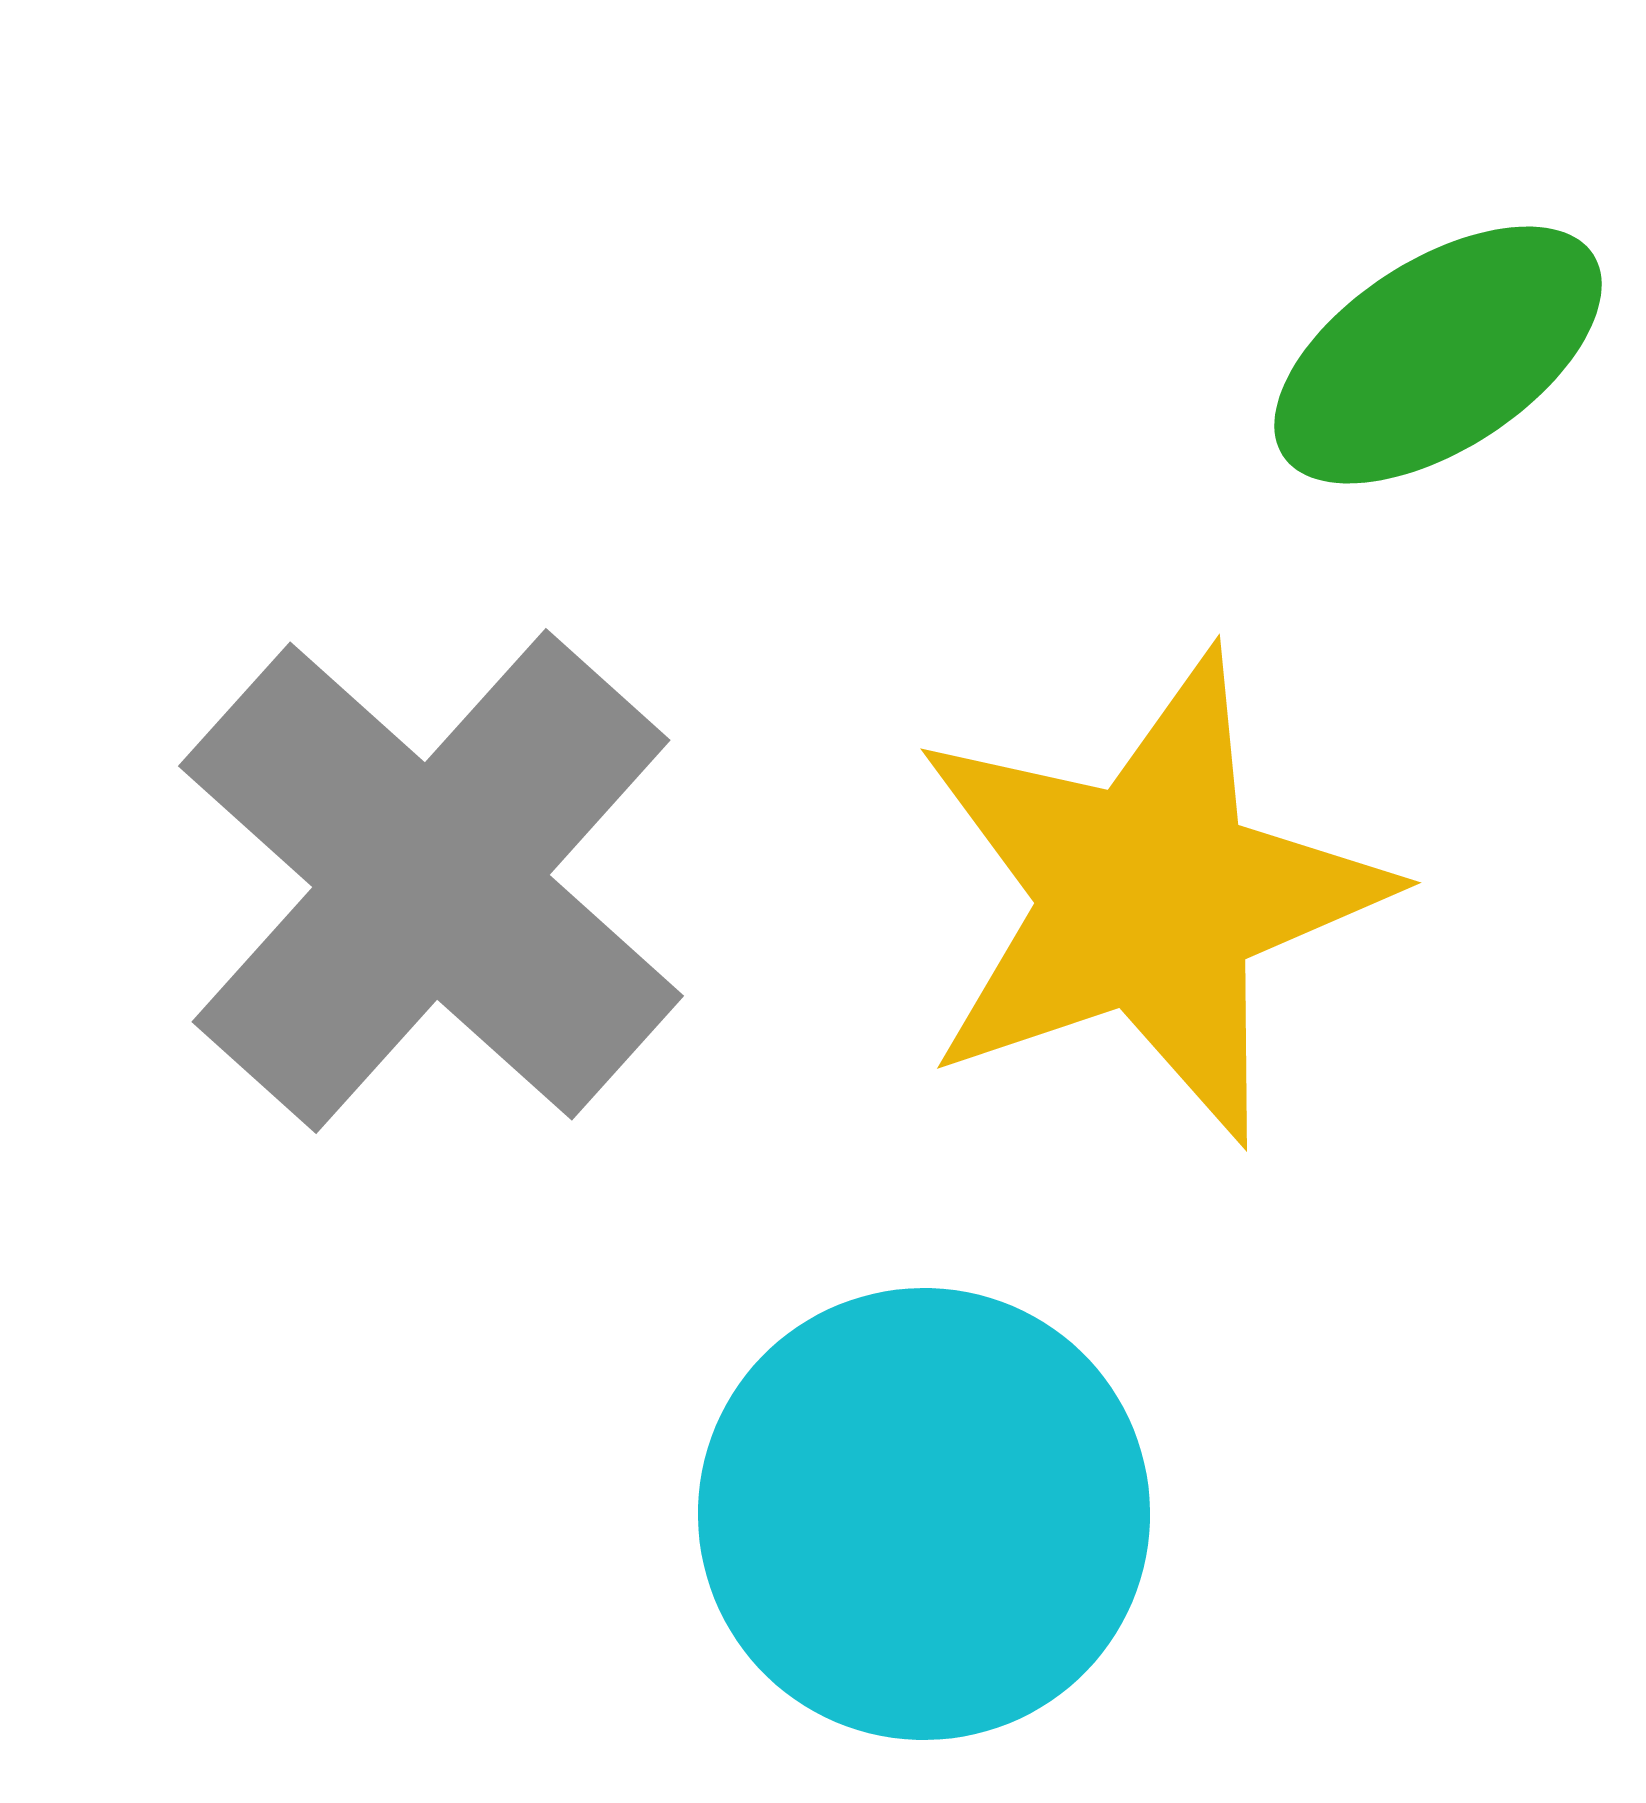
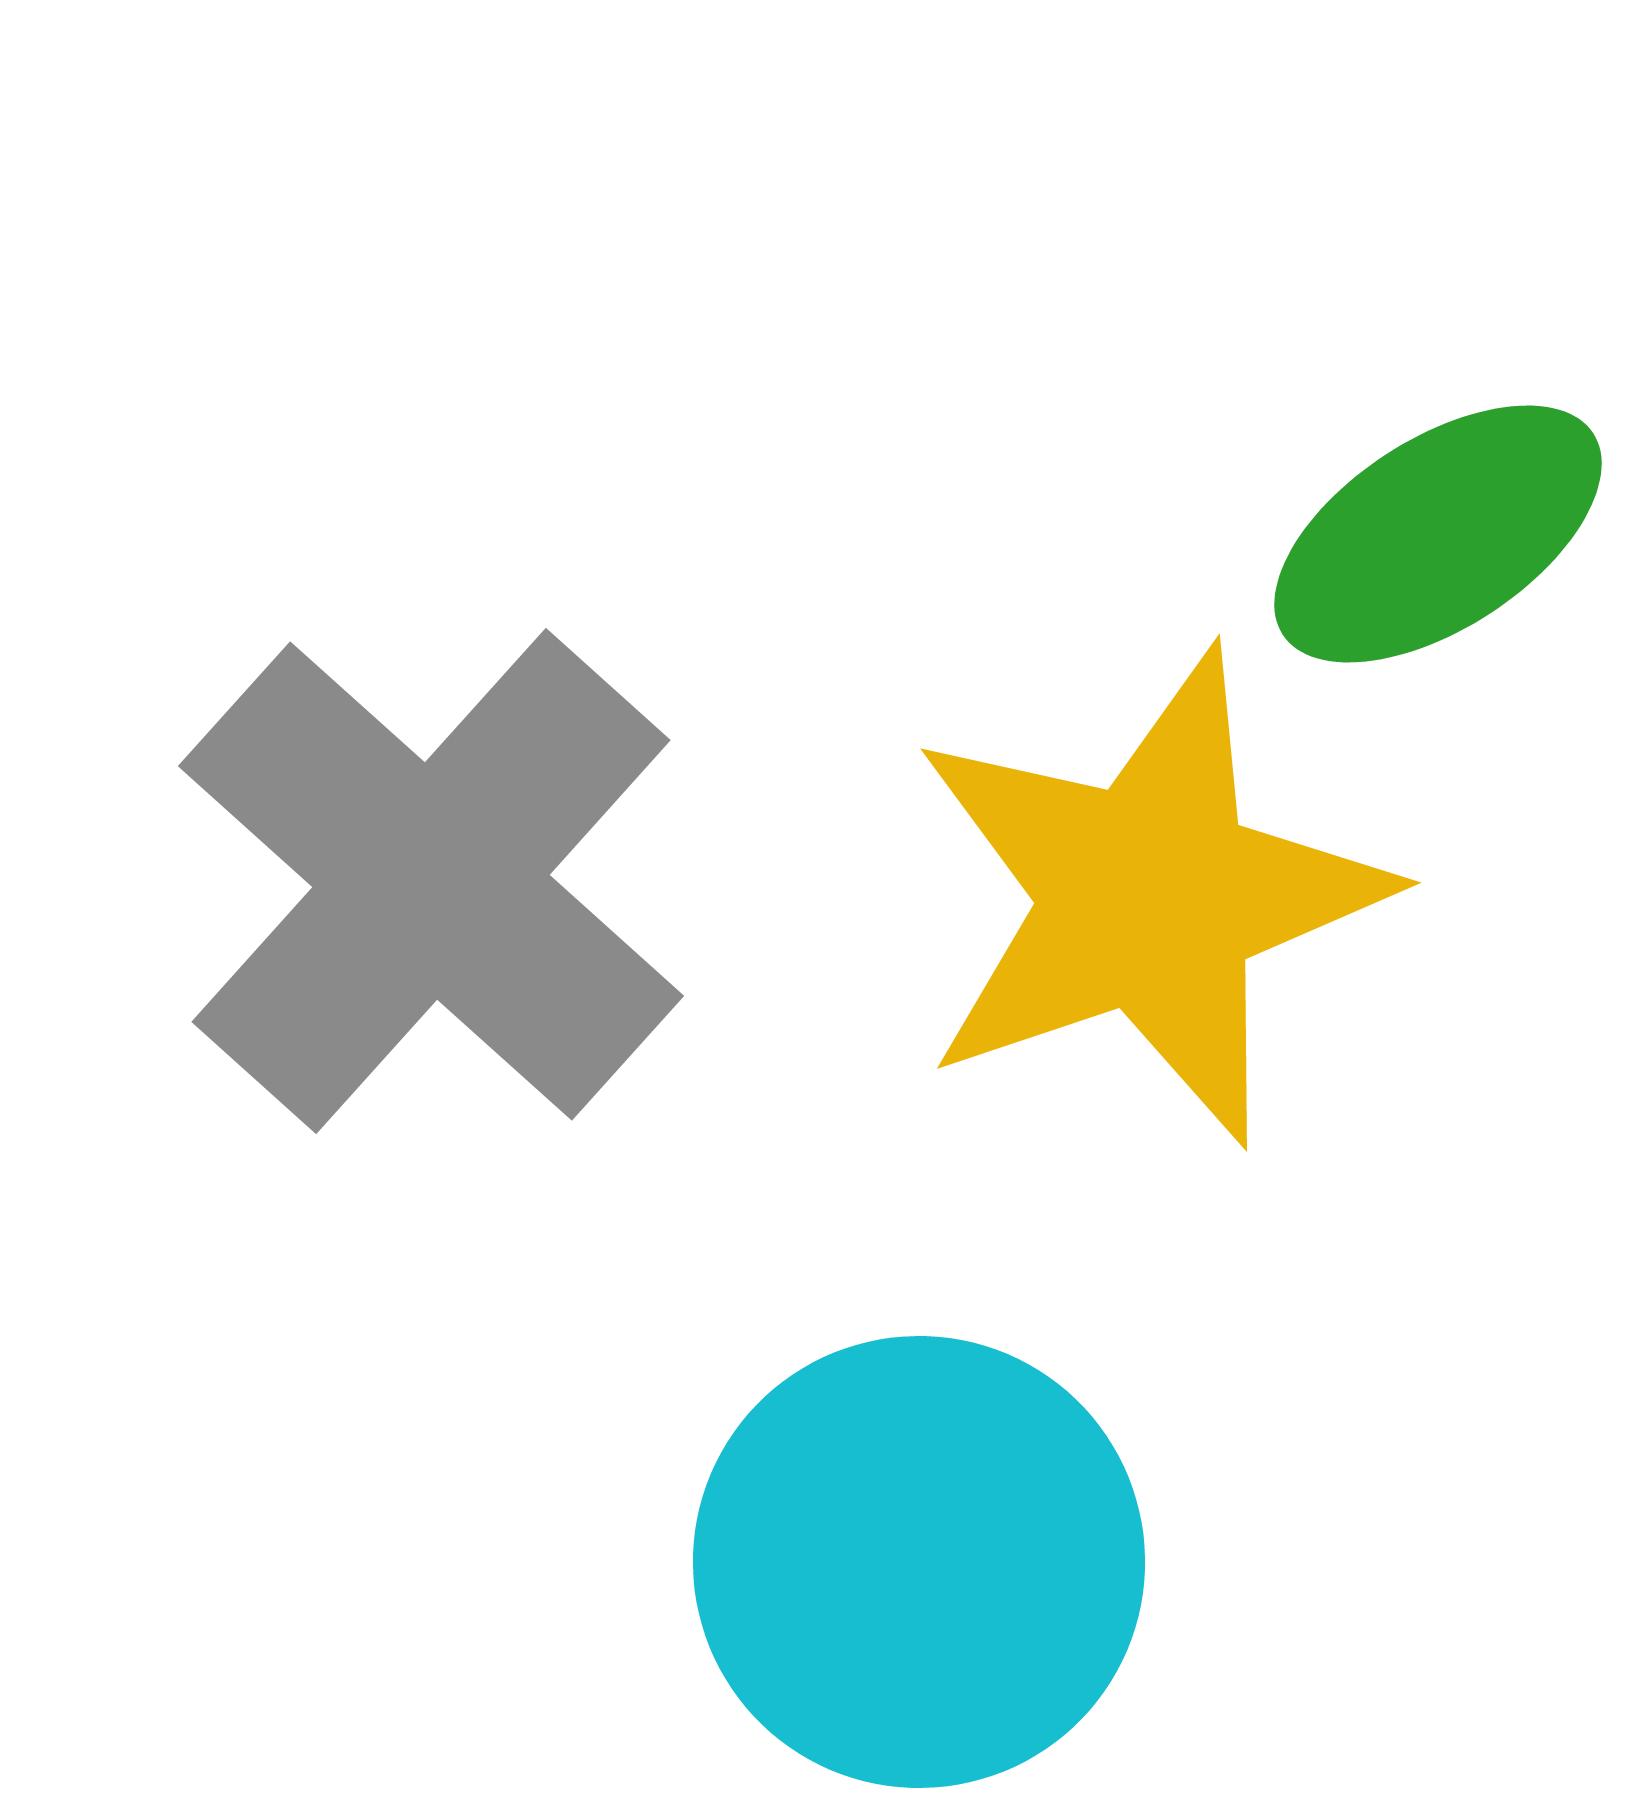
green ellipse: moved 179 px down
cyan circle: moved 5 px left, 48 px down
